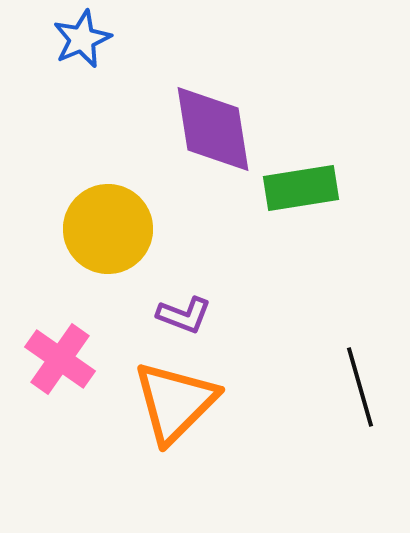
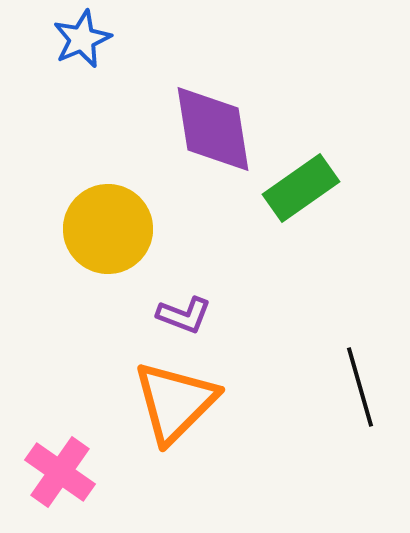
green rectangle: rotated 26 degrees counterclockwise
pink cross: moved 113 px down
